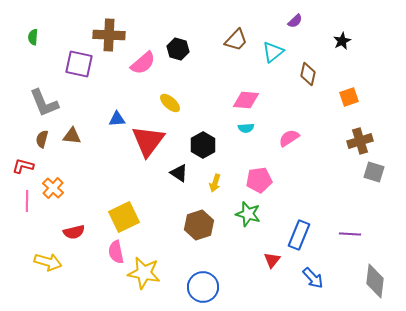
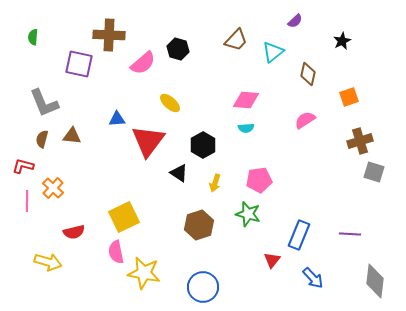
pink semicircle at (289, 138): moved 16 px right, 18 px up
